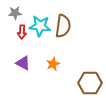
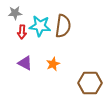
purple triangle: moved 2 px right
